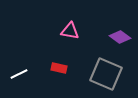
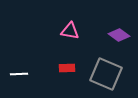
purple diamond: moved 1 px left, 2 px up
red rectangle: moved 8 px right; rotated 14 degrees counterclockwise
white line: rotated 24 degrees clockwise
